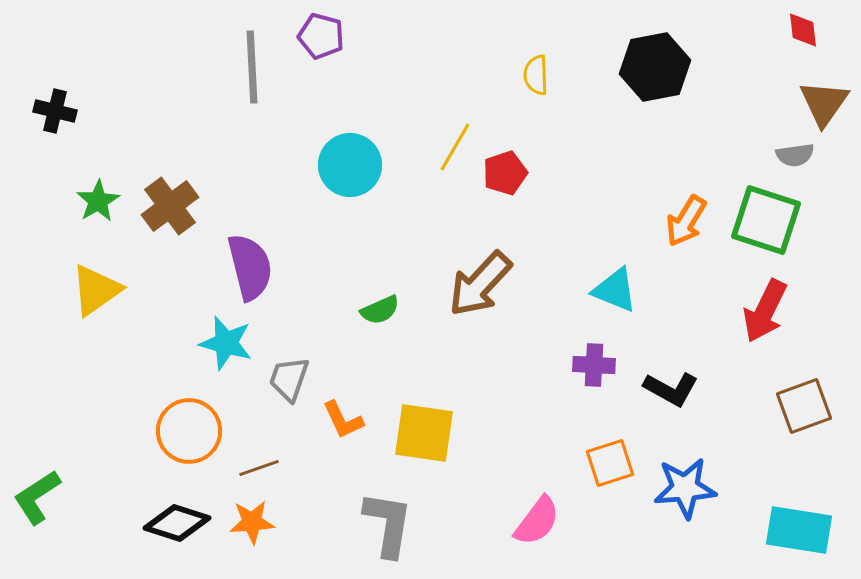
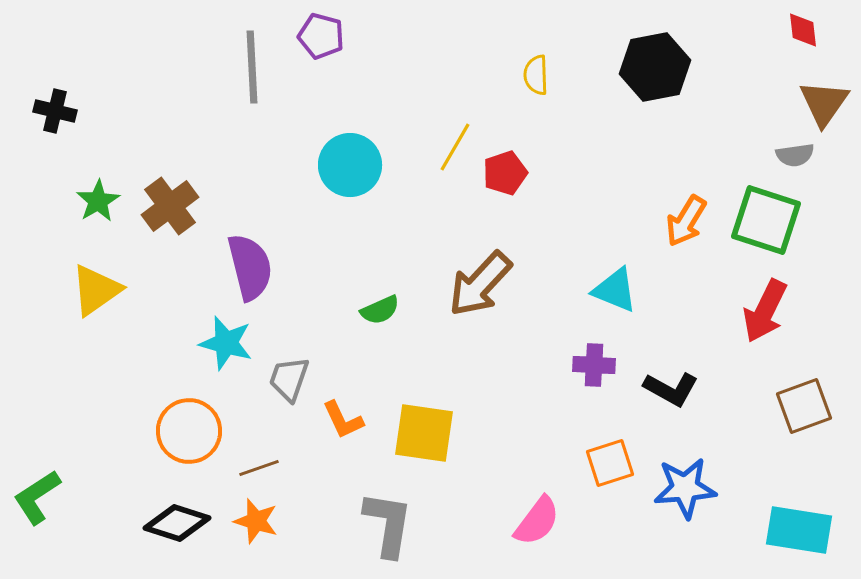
orange star: moved 4 px right, 1 px up; rotated 21 degrees clockwise
